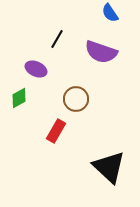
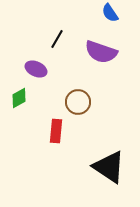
brown circle: moved 2 px right, 3 px down
red rectangle: rotated 25 degrees counterclockwise
black triangle: rotated 9 degrees counterclockwise
